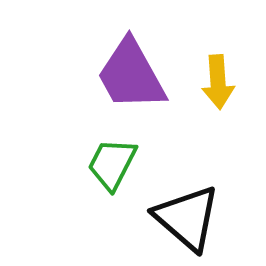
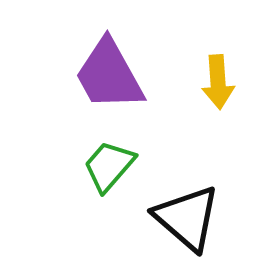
purple trapezoid: moved 22 px left
green trapezoid: moved 3 px left, 2 px down; rotated 14 degrees clockwise
